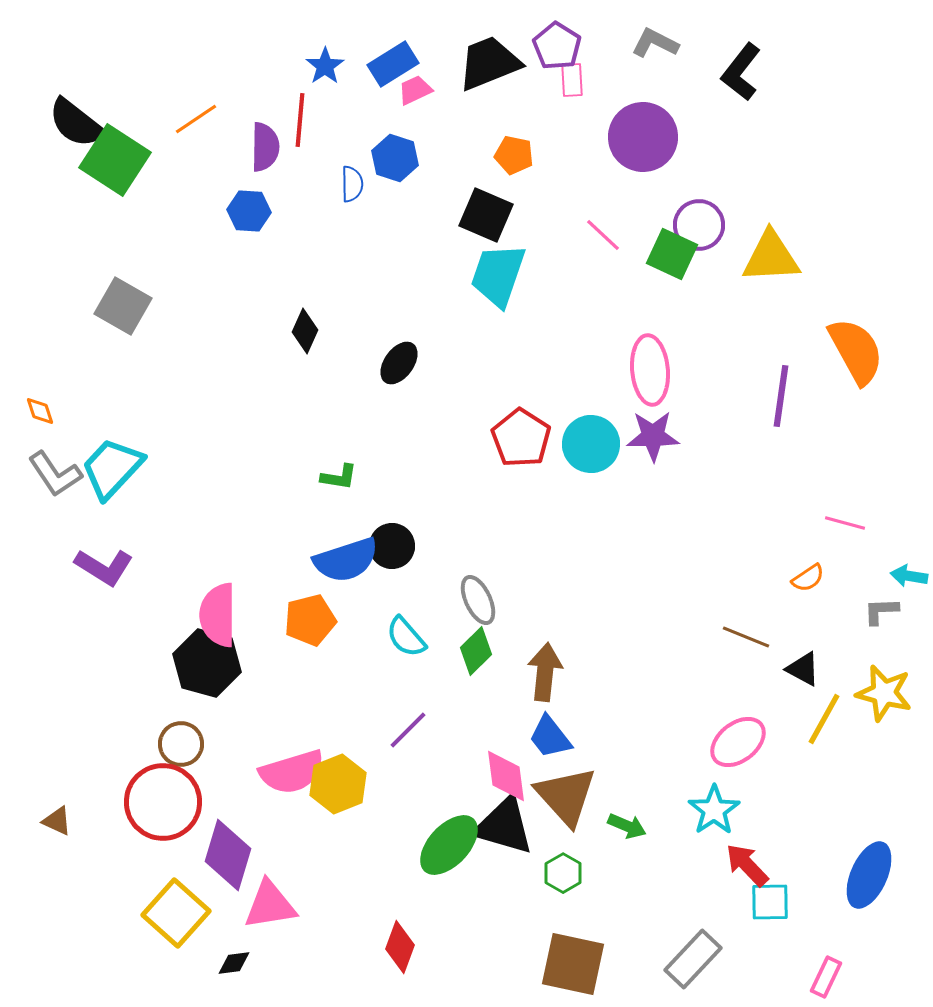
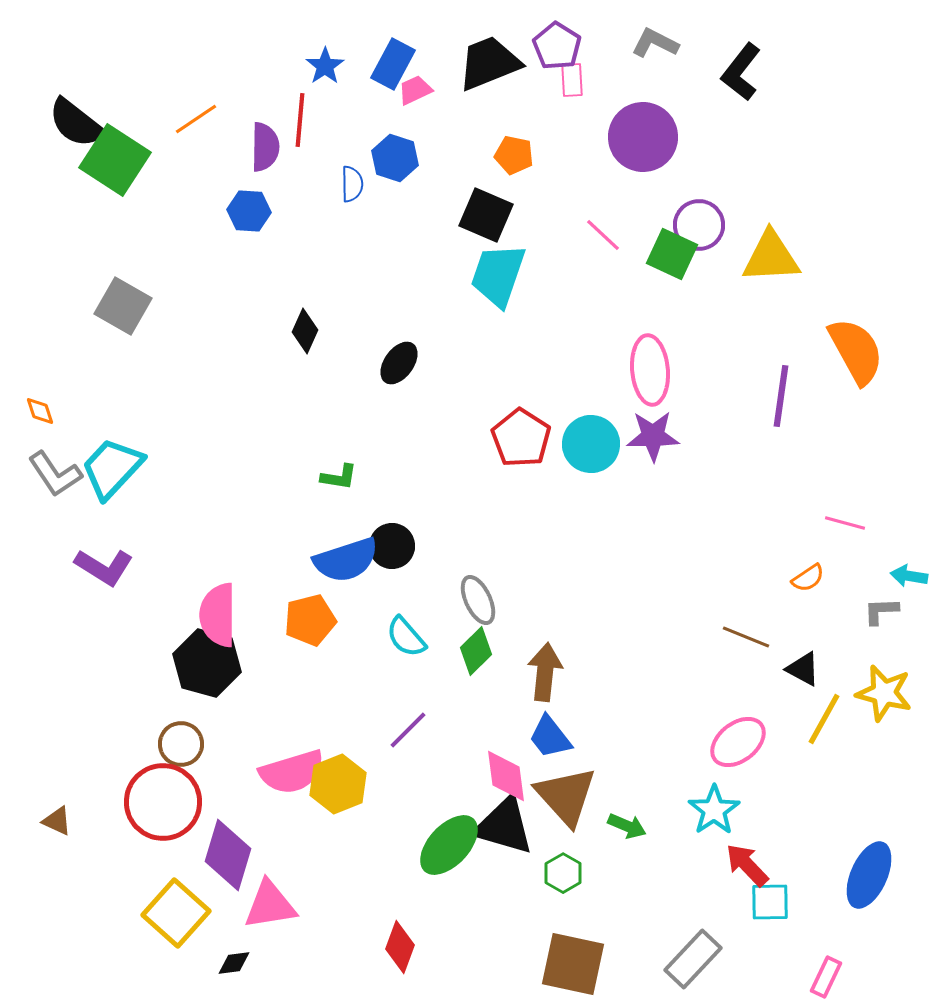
blue rectangle at (393, 64): rotated 30 degrees counterclockwise
